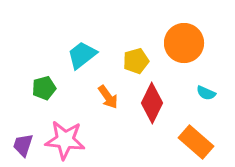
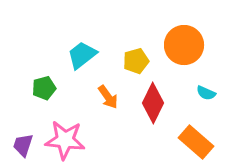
orange circle: moved 2 px down
red diamond: moved 1 px right
